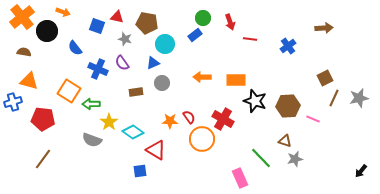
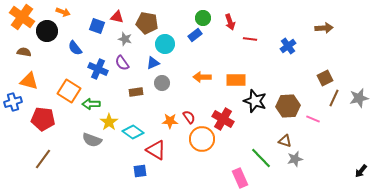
orange cross at (22, 17): rotated 15 degrees counterclockwise
